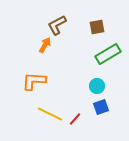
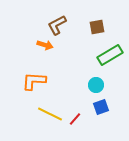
orange arrow: rotated 77 degrees clockwise
green rectangle: moved 2 px right, 1 px down
cyan circle: moved 1 px left, 1 px up
